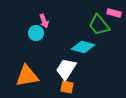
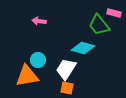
pink arrow: moved 5 px left; rotated 120 degrees clockwise
cyan circle: moved 2 px right, 27 px down
cyan diamond: moved 1 px down
orange square: moved 1 px down
